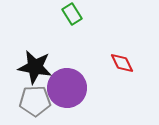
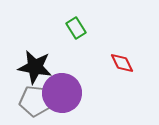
green rectangle: moved 4 px right, 14 px down
purple circle: moved 5 px left, 5 px down
gray pentagon: rotated 8 degrees clockwise
